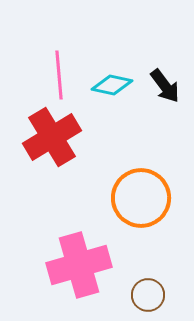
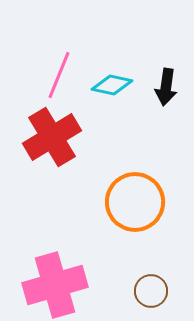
pink line: rotated 27 degrees clockwise
black arrow: moved 1 px right, 1 px down; rotated 45 degrees clockwise
orange circle: moved 6 px left, 4 px down
pink cross: moved 24 px left, 20 px down
brown circle: moved 3 px right, 4 px up
